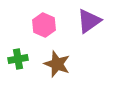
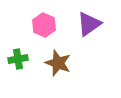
purple triangle: moved 3 px down
brown star: moved 1 px right, 1 px up
